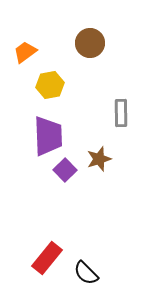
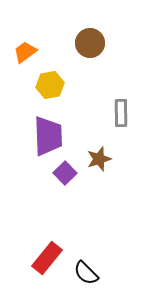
purple square: moved 3 px down
